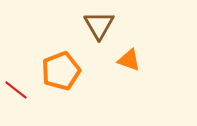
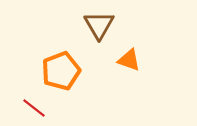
red line: moved 18 px right, 18 px down
